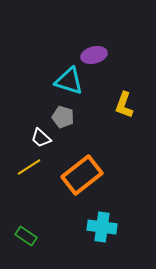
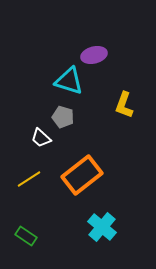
yellow line: moved 12 px down
cyan cross: rotated 32 degrees clockwise
